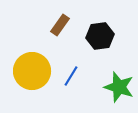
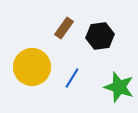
brown rectangle: moved 4 px right, 3 px down
yellow circle: moved 4 px up
blue line: moved 1 px right, 2 px down
